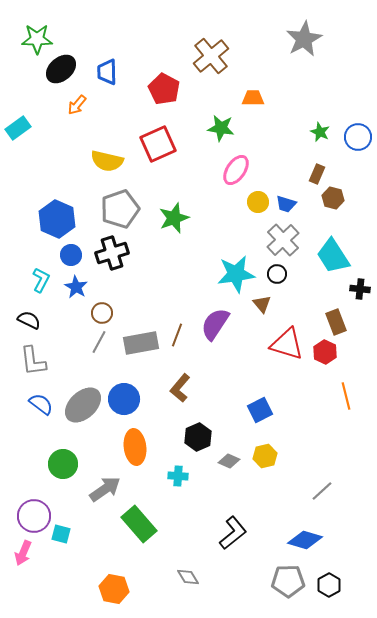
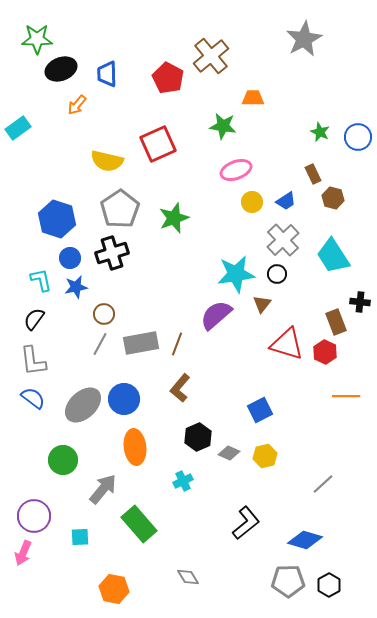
black ellipse at (61, 69): rotated 20 degrees clockwise
blue trapezoid at (107, 72): moved 2 px down
red pentagon at (164, 89): moved 4 px right, 11 px up
green star at (221, 128): moved 2 px right, 2 px up
pink ellipse at (236, 170): rotated 36 degrees clockwise
brown rectangle at (317, 174): moved 4 px left; rotated 48 degrees counterclockwise
yellow circle at (258, 202): moved 6 px left
blue trapezoid at (286, 204): moved 3 px up; rotated 50 degrees counterclockwise
gray pentagon at (120, 209): rotated 15 degrees counterclockwise
blue hexagon at (57, 219): rotated 6 degrees counterclockwise
blue circle at (71, 255): moved 1 px left, 3 px down
cyan L-shape at (41, 280): rotated 40 degrees counterclockwise
blue star at (76, 287): rotated 30 degrees clockwise
black cross at (360, 289): moved 13 px down
brown triangle at (262, 304): rotated 18 degrees clockwise
brown circle at (102, 313): moved 2 px right, 1 px down
black semicircle at (29, 320): moved 5 px right, 1 px up; rotated 80 degrees counterclockwise
purple semicircle at (215, 324): moved 1 px right, 9 px up; rotated 16 degrees clockwise
brown line at (177, 335): moved 9 px down
gray line at (99, 342): moved 1 px right, 2 px down
orange line at (346, 396): rotated 76 degrees counterclockwise
blue semicircle at (41, 404): moved 8 px left, 6 px up
gray diamond at (229, 461): moved 8 px up
green circle at (63, 464): moved 4 px up
cyan cross at (178, 476): moved 5 px right, 5 px down; rotated 30 degrees counterclockwise
gray arrow at (105, 489): moved 2 px left; rotated 16 degrees counterclockwise
gray line at (322, 491): moved 1 px right, 7 px up
black L-shape at (233, 533): moved 13 px right, 10 px up
cyan square at (61, 534): moved 19 px right, 3 px down; rotated 18 degrees counterclockwise
